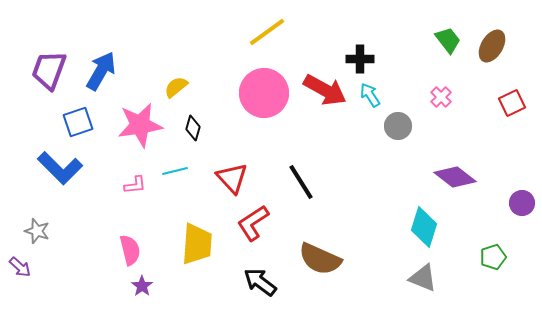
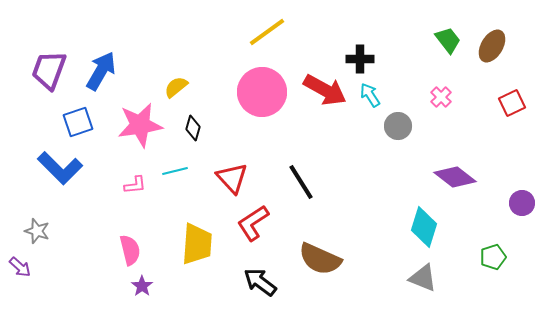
pink circle: moved 2 px left, 1 px up
